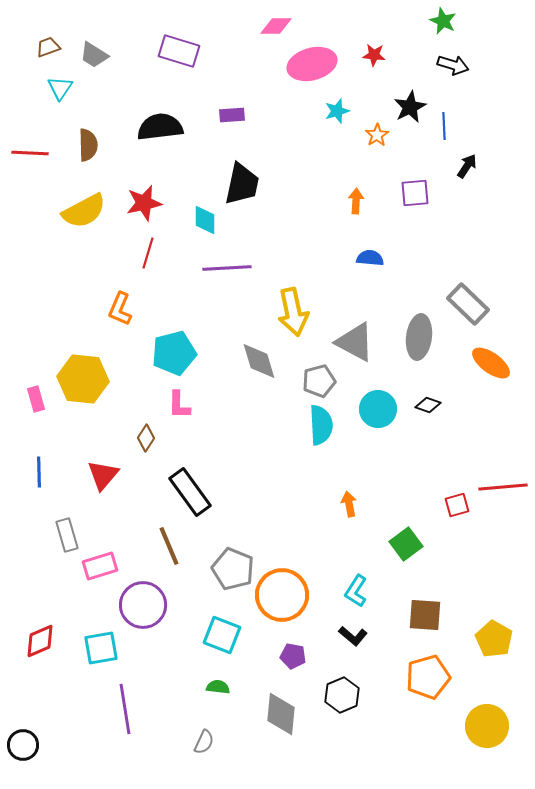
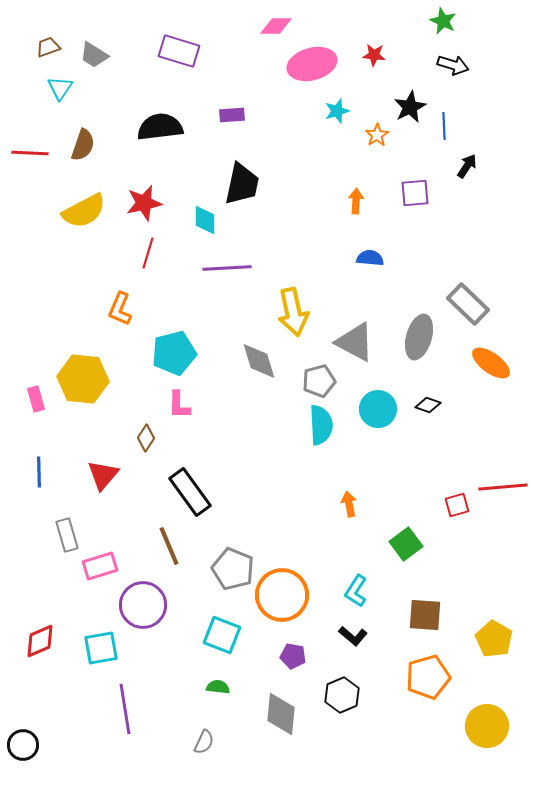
brown semicircle at (88, 145): moved 5 px left; rotated 20 degrees clockwise
gray ellipse at (419, 337): rotated 9 degrees clockwise
